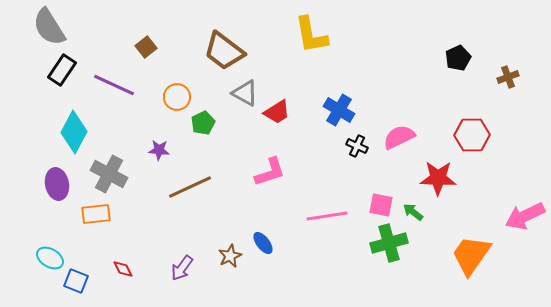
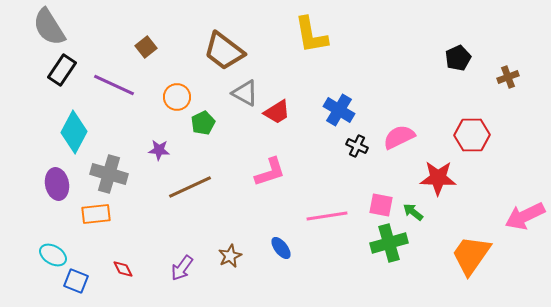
gray cross: rotated 12 degrees counterclockwise
blue ellipse: moved 18 px right, 5 px down
cyan ellipse: moved 3 px right, 3 px up
